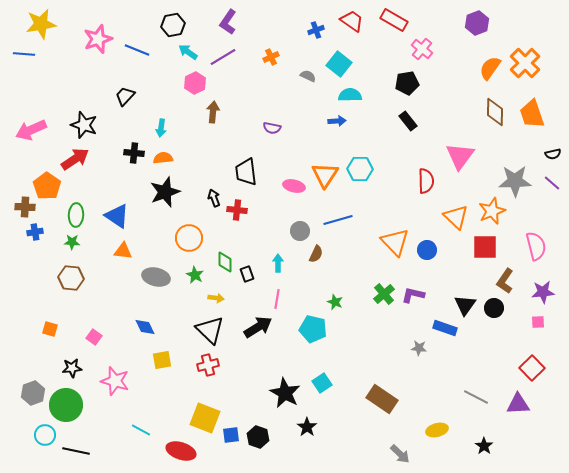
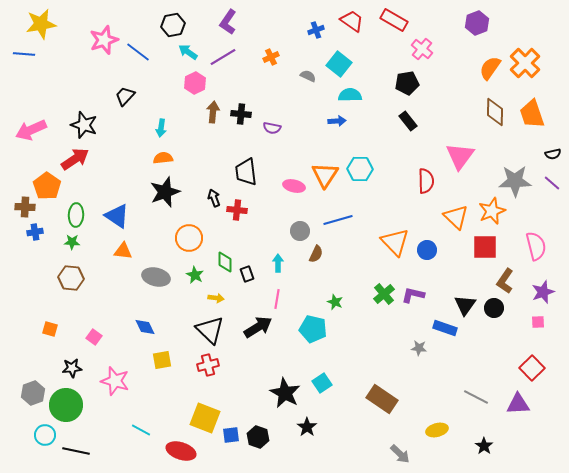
pink star at (98, 39): moved 6 px right, 1 px down
blue line at (137, 50): moved 1 px right, 2 px down; rotated 15 degrees clockwise
black cross at (134, 153): moved 107 px right, 39 px up
purple star at (543, 292): rotated 15 degrees counterclockwise
